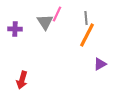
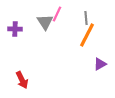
red arrow: rotated 42 degrees counterclockwise
